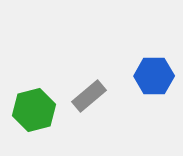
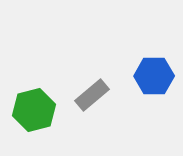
gray rectangle: moved 3 px right, 1 px up
